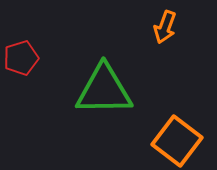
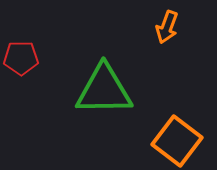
orange arrow: moved 2 px right
red pentagon: rotated 16 degrees clockwise
